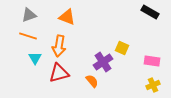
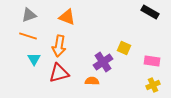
yellow square: moved 2 px right
cyan triangle: moved 1 px left, 1 px down
orange semicircle: rotated 48 degrees counterclockwise
